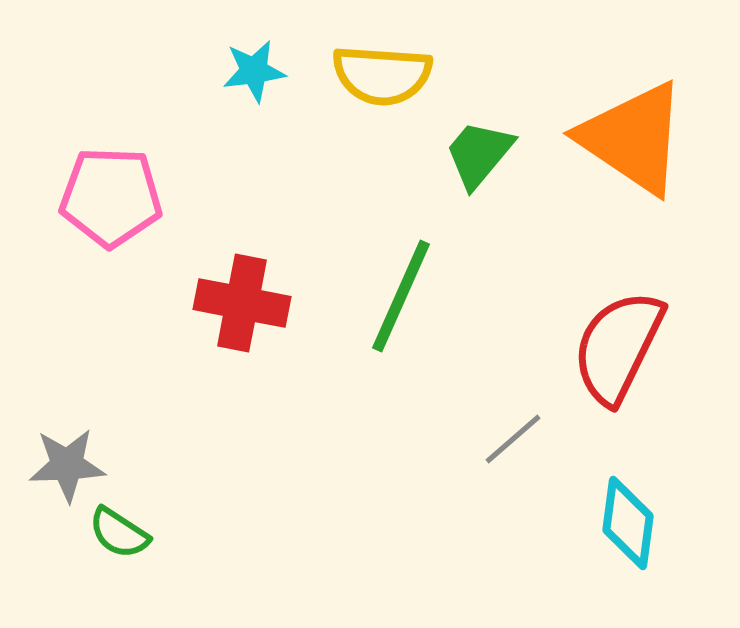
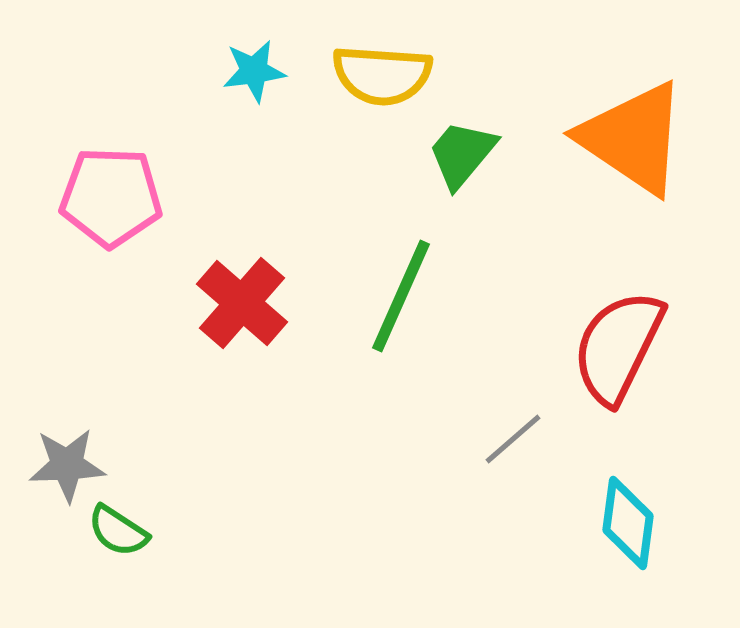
green trapezoid: moved 17 px left
red cross: rotated 30 degrees clockwise
green semicircle: moved 1 px left, 2 px up
